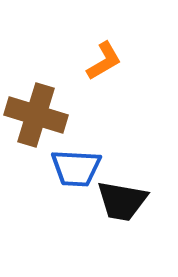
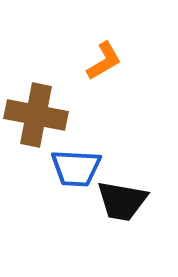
brown cross: rotated 6 degrees counterclockwise
